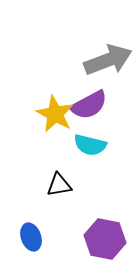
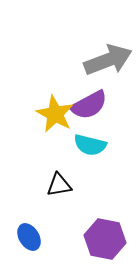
blue ellipse: moved 2 px left; rotated 12 degrees counterclockwise
